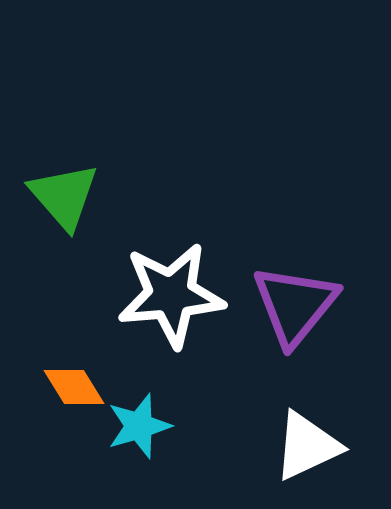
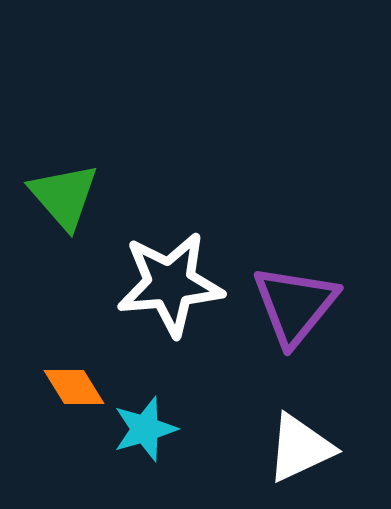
white star: moved 1 px left, 11 px up
cyan star: moved 6 px right, 3 px down
white triangle: moved 7 px left, 2 px down
